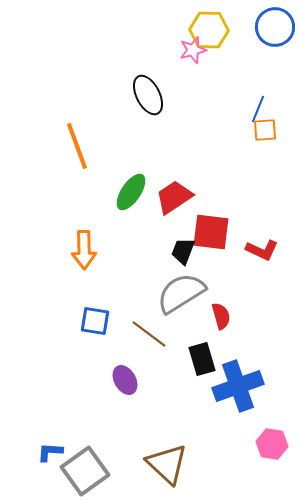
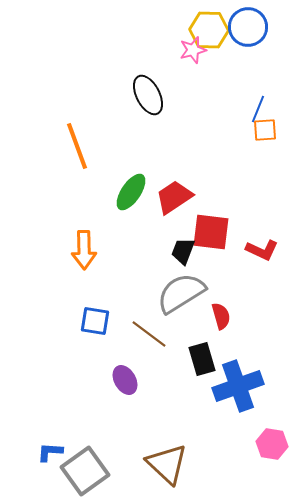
blue circle: moved 27 px left
